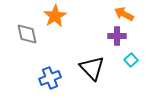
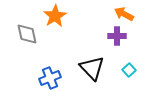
cyan square: moved 2 px left, 10 px down
